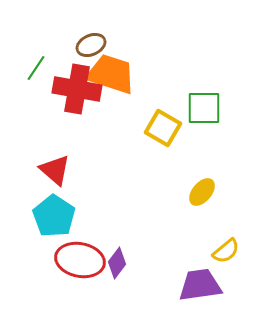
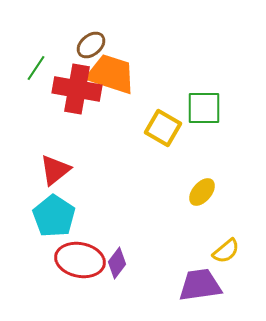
brown ellipse: rotated 16 degrees counterclockwise
red triangle: rotated 40 degrees clockwise
